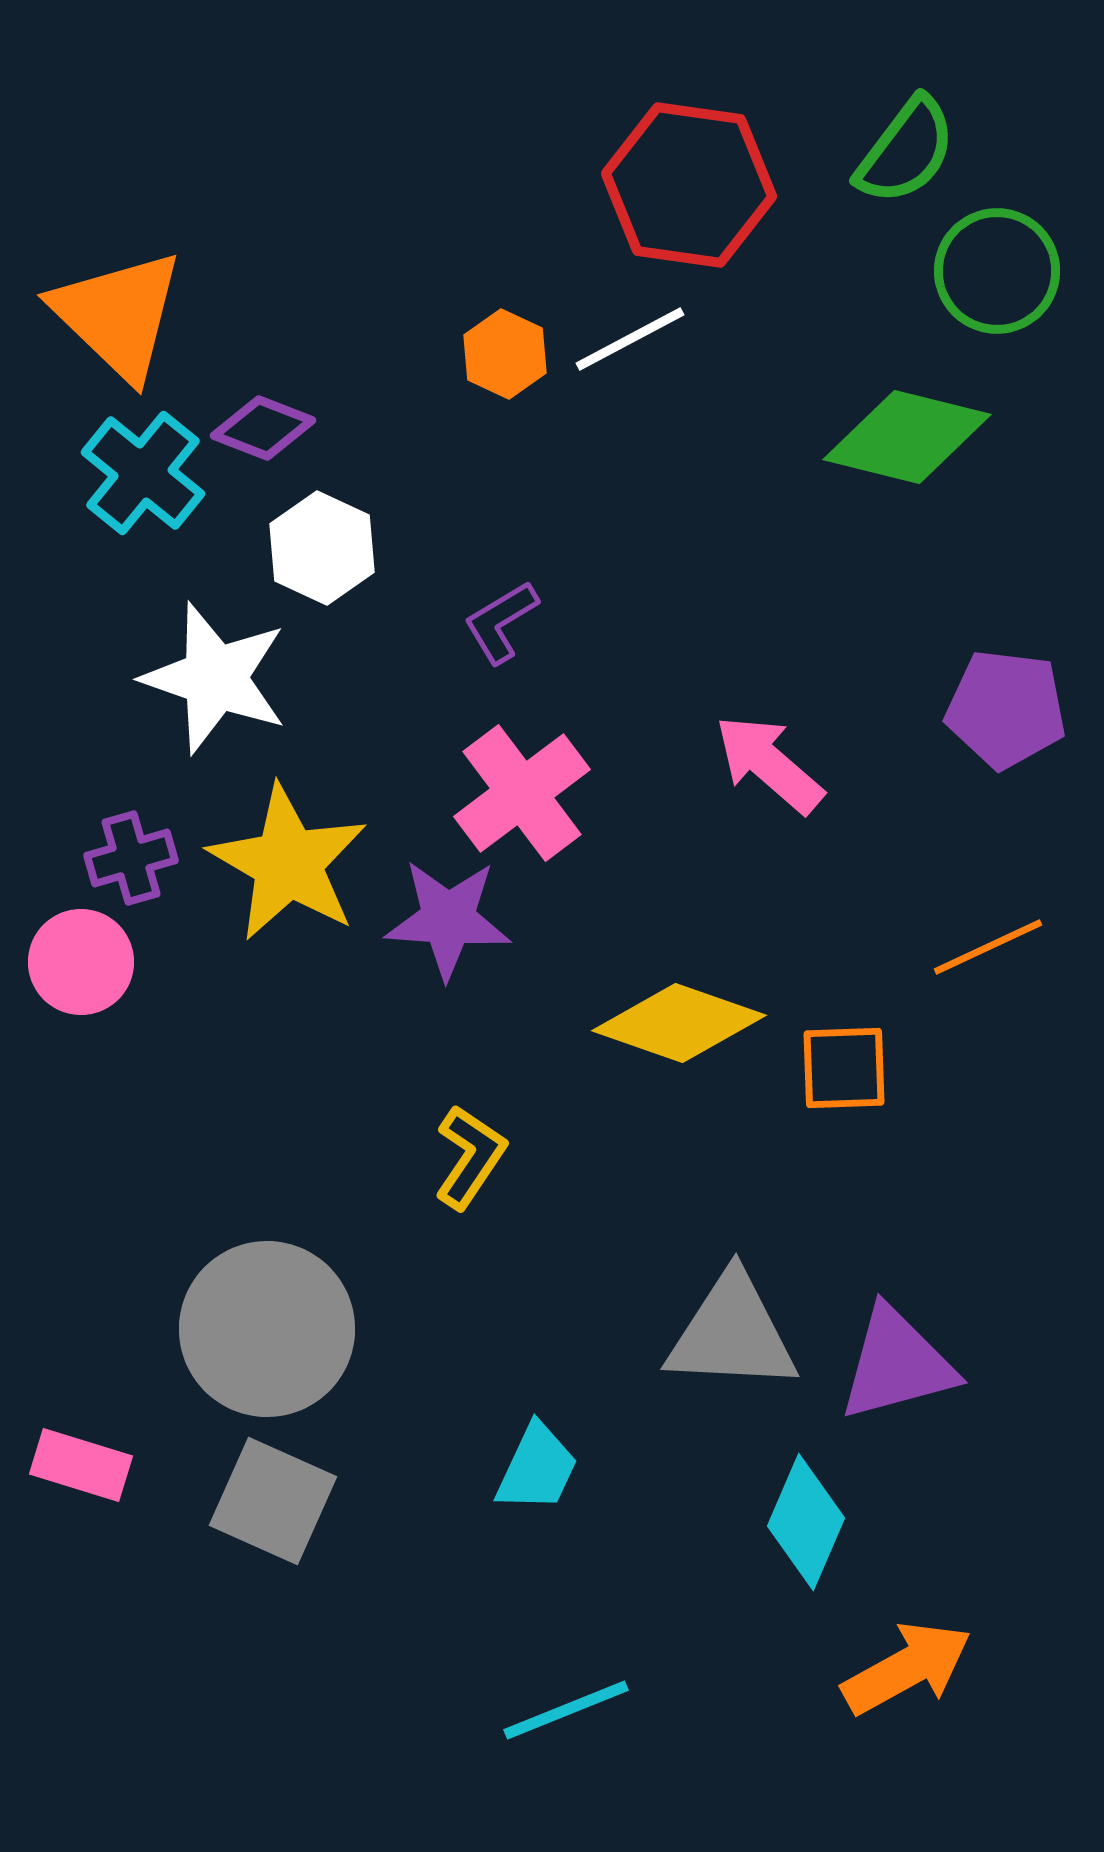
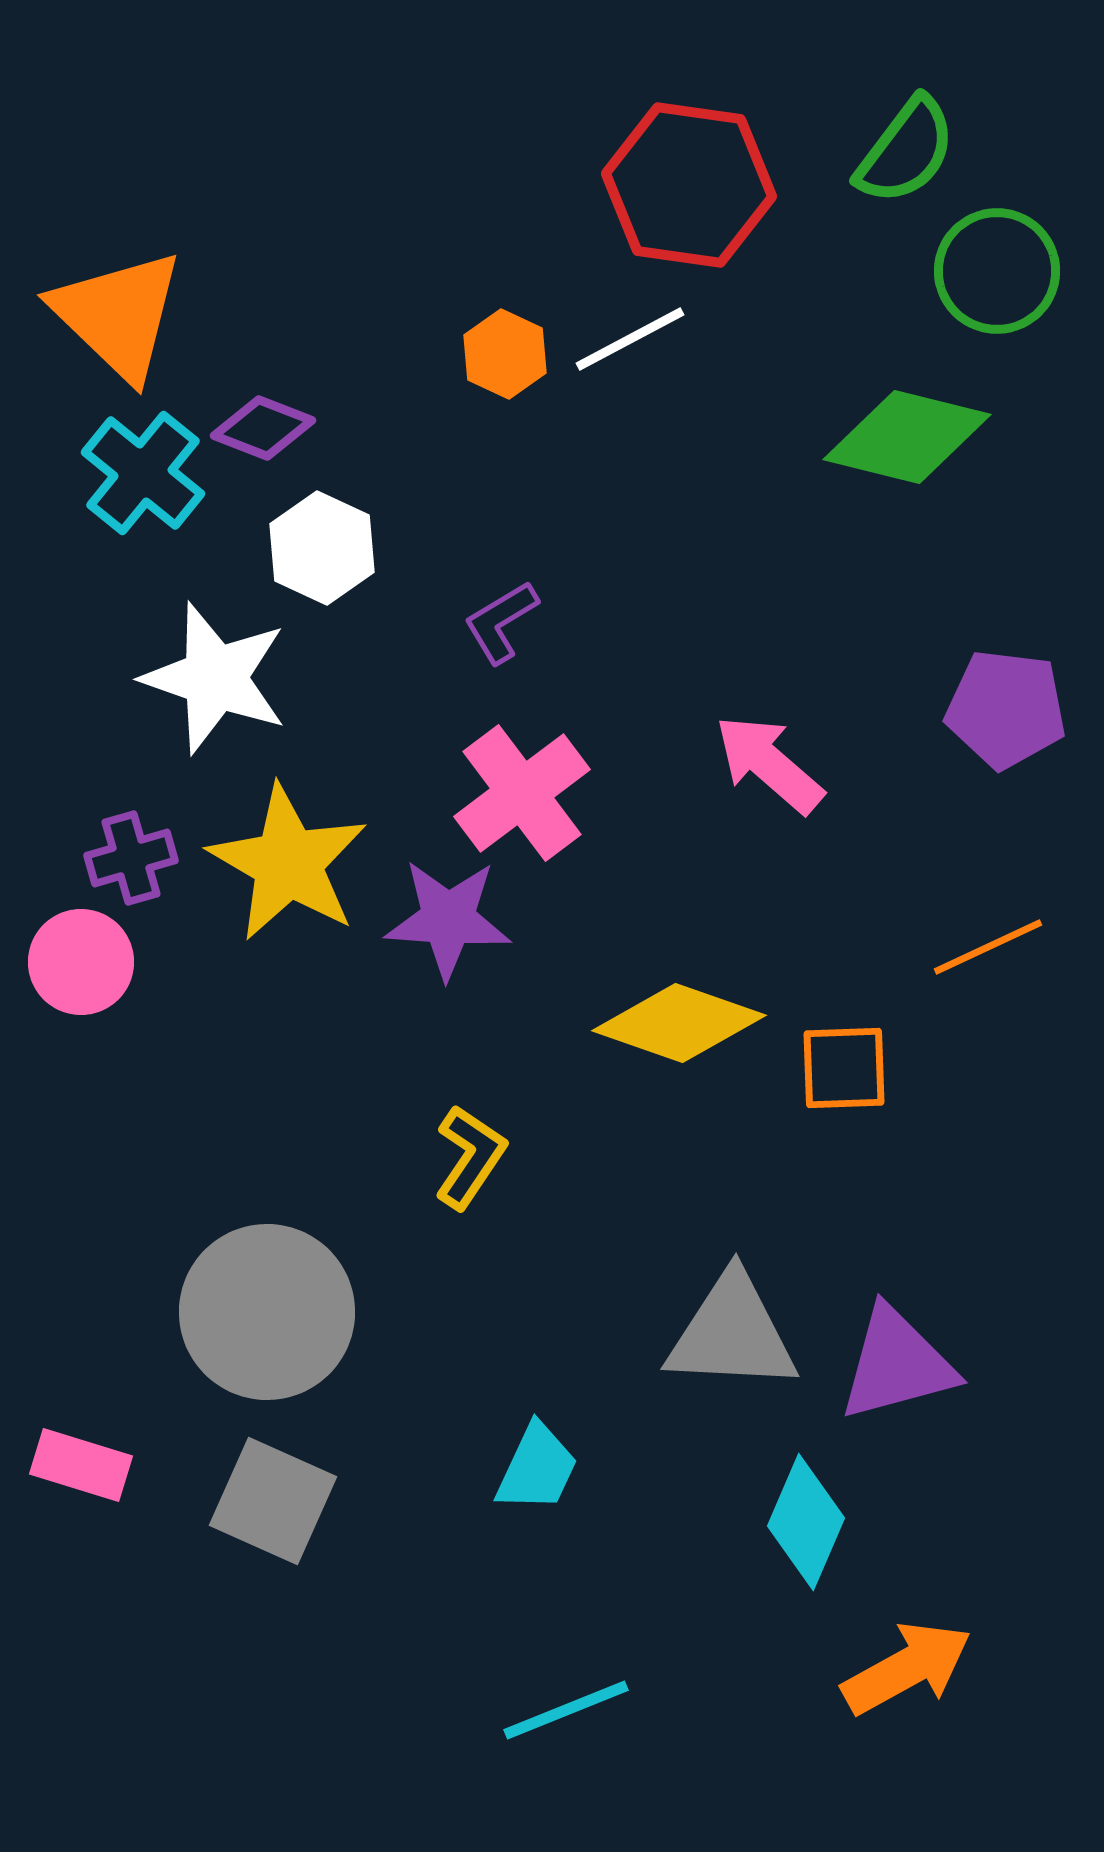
gray circle: moved 17 px up
